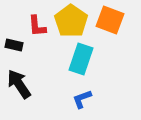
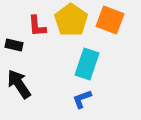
yellow pentagon: moved 1 px up
cyan rectangle: moved 6 px right, 5 px down
